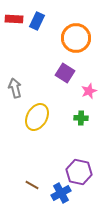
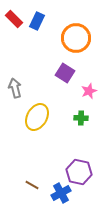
red rectangle: rotated 42 degrees clockwise
